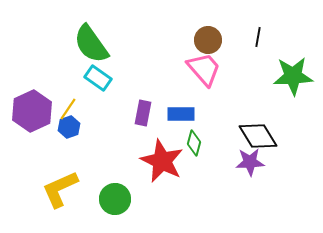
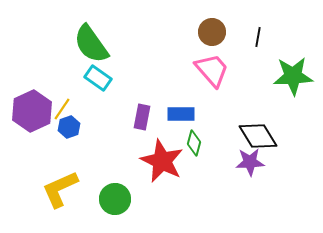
brown circle: moved 4 px right, 8 px up
pink trapezoid: moved 8 px right, 1 px down
yellow line: moved 6 px left
purple rectangle: moved 1 px left, 4 px down
